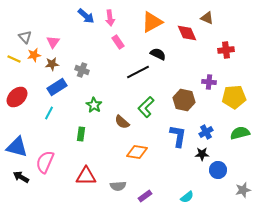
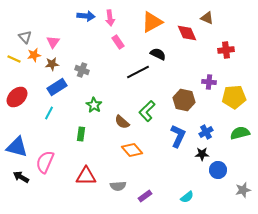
blue arrow: rotated 36 degrees counterclockwise
green L-shape: moved 1 px right, 4 px down
blue L-shape: rotated 15 degrees clockwise
orange diamond: moved 5 px left, 2 px up; rotated 40 degrees clockwise
